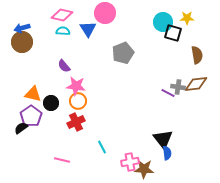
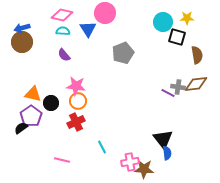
black square: moved 4 px right, 4 px down
purple semicircle: moved 11 px up
